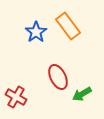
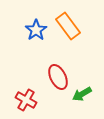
blue star: moved 2 px up
red cross: moved 10 px right, 3 px down
